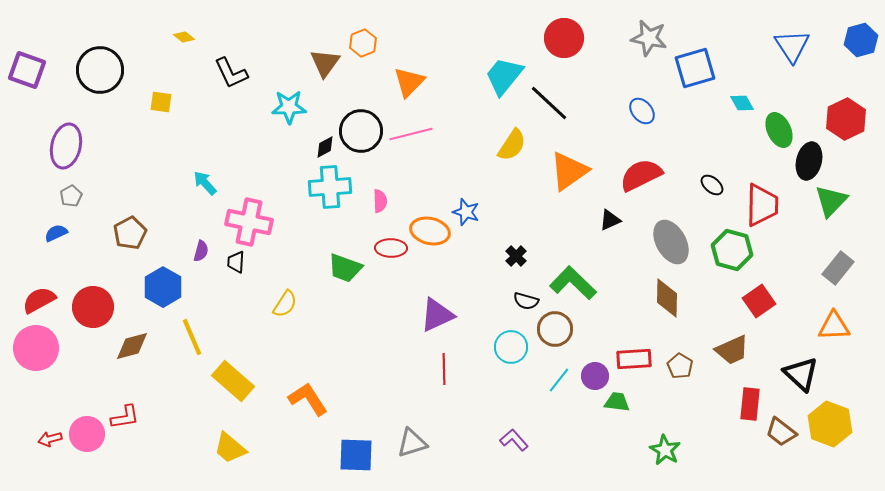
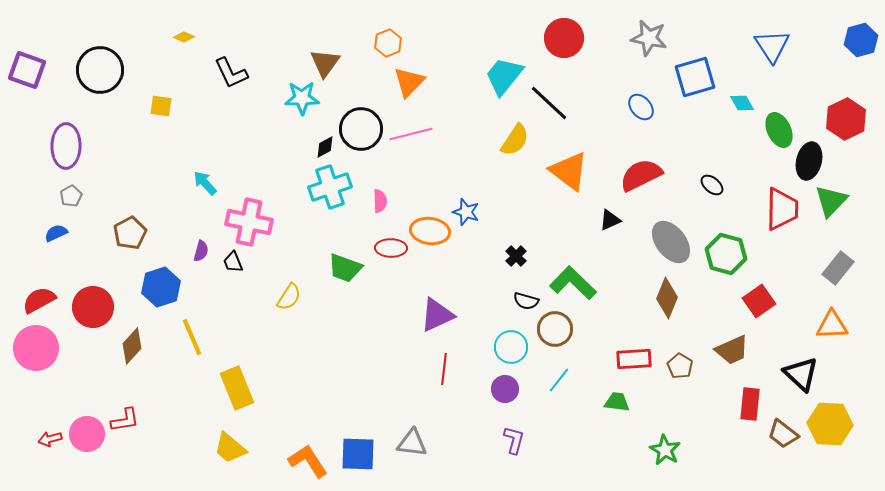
yellow diamond at (184, 37): rotated 15 degrees counterclockwise
orange hexagon at (363, 43): moved 25 px right
blue triangle at (792, 46): moved 20 px left
blue square at (695, 68): moved 9 px down
yellow square at (161, 102): moved 4 px down
cyan star at (289, 107): moved 13 px right, 9 px up
blue ellipse at (642, 111): moved 1 px left, 4 px up
black circle at (361, 131): moved 2 px up
yellow semicircle at (512, 145): moved 3 px right, 5 px up
purple ellipse at (66, 146): rotated 12 degrees counterclockwise
orange triangle at (569, 171): rotated 48 degrees counterclockwise
cyan cross at (330, 187): rotated 15 degrees counterclockwise
red trapezoid at (762, 205): moved 20 px right, 4 px down
orange ellipse at (430, 231): rotated 6 degrees counterclockwise
gray ellipse at (671, 242): rotated 9 degrees counterclockwise
green hexagon at (732, 250): moved 6 px left, 4 px down
black trapezoid at (236, 262): moved 3 px left; rotated 25 degrees counterclockwise
blue hexagon at (163, 287): moved 2 px left; rotated 12 degrees clockwise
brown diamond at (667, 298): rotated 21 degrees clockwise
yellow semicircle at (285, 304): moved 4 px right, 7 px up
orange triangle at (834, 326): moved 2 px left, 1 px up
brown diamond at (132, 346): rotated 33 degrees counterclockwise
red line at (444, 369): rotated 8 degrees clockwise
purple circle at (595, 376): moved 90 px left, 13 px down
yellow rectangle at (233, 381): moved 4 px right, 7 px down; rotated 27 degrees clockwise
orange L-shape at (308, 399): moved 62 px down
red L-shape at (125, 417): moved 3 px down
yellow hexagon at (830, 424): rotated 18 degrees counterclockwise
brown trapezoid at (781, 432): moved 2 px right, 2 px down
purple L-shape at (514, 440): rotated 56 degrees clockwise
gray triangle at (412, 443): rotated 24 degrees clockwise
blue square at (356, 455): moved 2 px right, 1 px up
